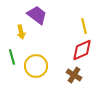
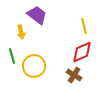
red diamond: moved 2 px down
green line: moved 1 px up
yellow circle: moved 2 px left
